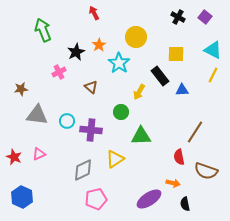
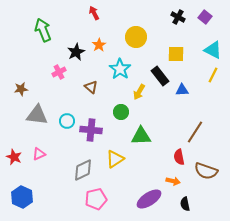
cyan star: moved 1 px right, 6 px down
orange arrow: moved 2 px up
